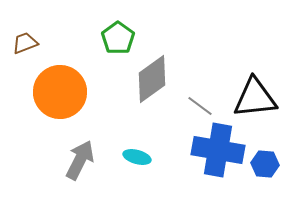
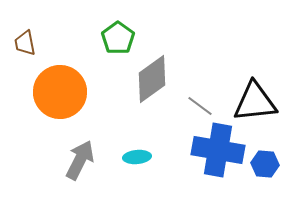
brown trapezoid: rotated 80 degrees counterclockwise
black triangle: moved 4 px down
cyan ellipse: rotated 20 degrees counterclockwise
